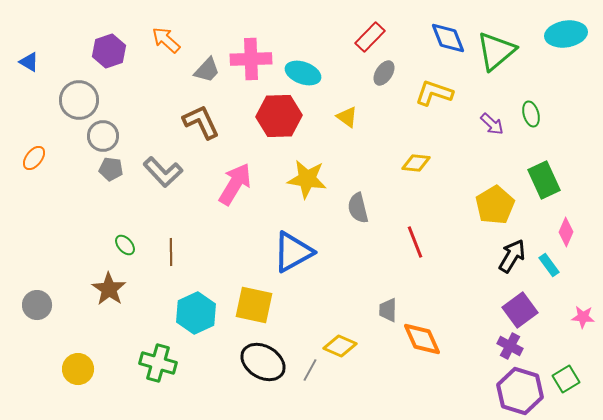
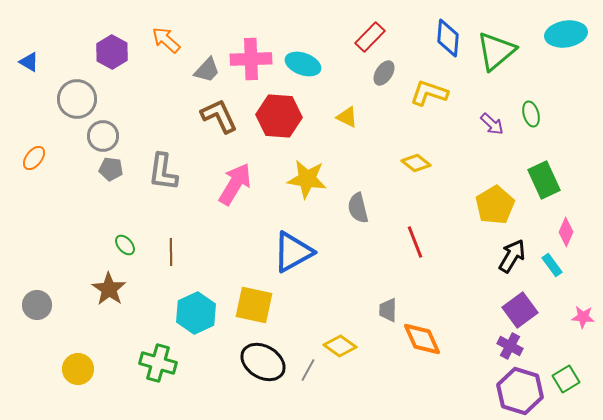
blue diamond at (448, 38): rotated 27 degrees clockwise
purple hexagon at (109, 51): moved 3 px right, 1 px down; rotated 12 degrees counterclockwise
cyan ellipse at (303, 73): moved 9 px up
yellow L-shape at (434, 93): moved 5 px left
gray circle at (79, 100): moved 2 px left, 1 px up
red hexagon at (279, 116): rotated 6 degrees clockwise
yellow triangle at (347, 117): rotated 10 degrees counterclockwise
brown L-shape at (201, 122): moved 18 px right, 6 px up
yellow diamond at (416, 163): rotated 32 degrees clockwise
gray L-shape at (163, 172): rotated 51 degrees clockwise
cyan rectangle at (549, 265): moved 3 px right
yellow diamond at (340, 346): rotated 12 degrees clockwise
gray line at (310, 370): moved 2 px left
